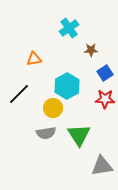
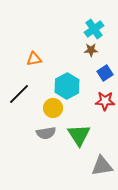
cyan cross: moved 25 px right, 1 px down
red star: moved 2 px down
